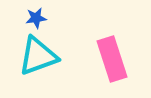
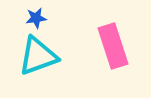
pink rectangle: moved 1 px right, 13 px up
